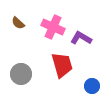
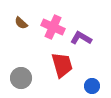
brown semicircle: moved 3 px right
gray circle: moved 4 px down
